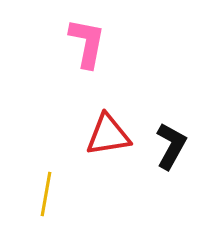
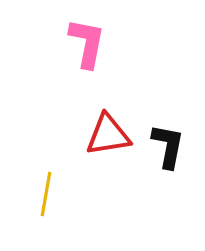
black L-shape: moved 3 px left; rotated 18 degrees counterclockwise
